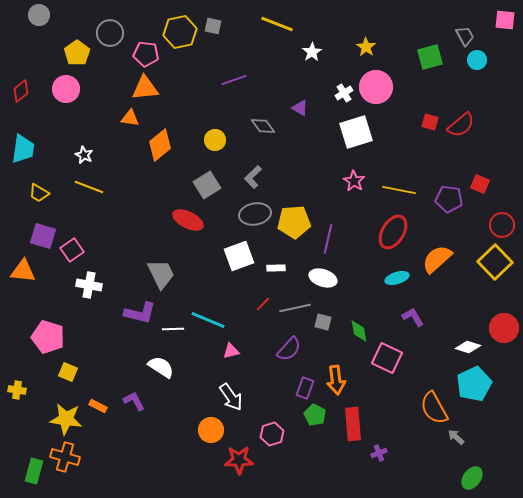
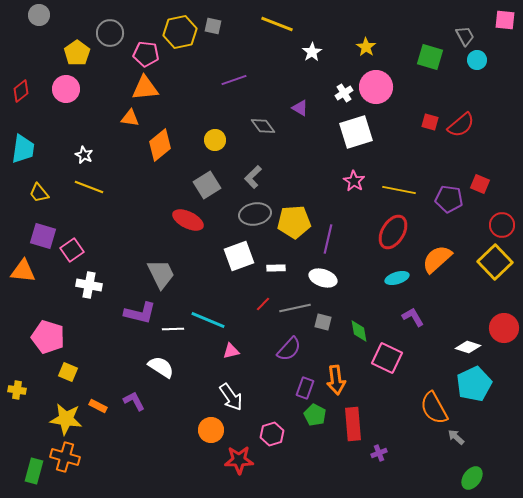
green square at (430, 57): rotated 32 degrees clockwise
yellow trapezoid at (39, 193): rotated 20 degrees clockwise
